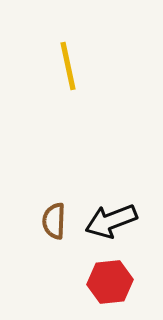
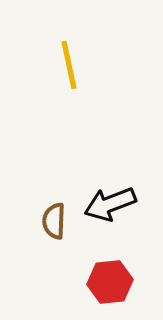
yellow line: moved 1 px right, 1 px up
black arrow: moved 1 px left, 17 px up
